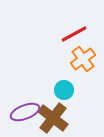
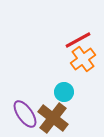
red line: moved 4 px right, 6 px down
cyan circle: moved 2 px down
purple ellipse: moved 2 px down; rotated 76 degrees clockwise
